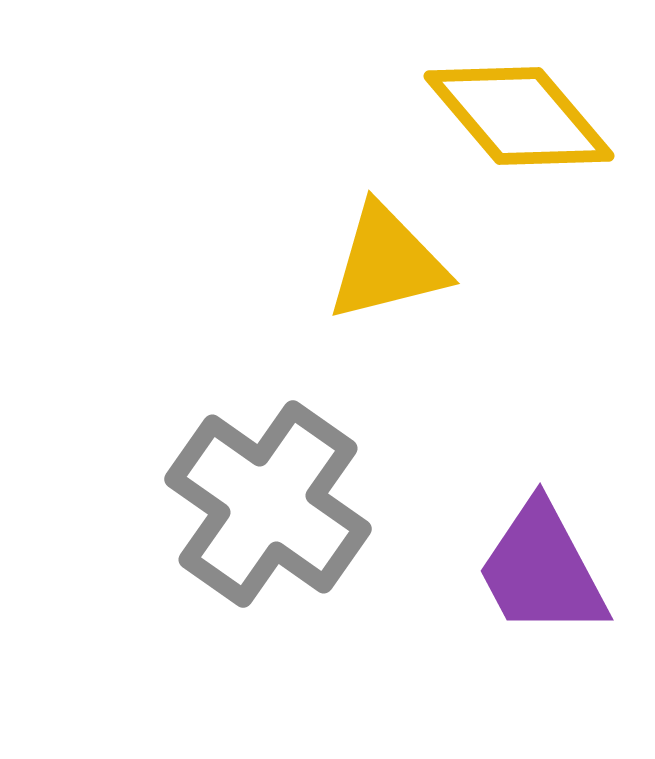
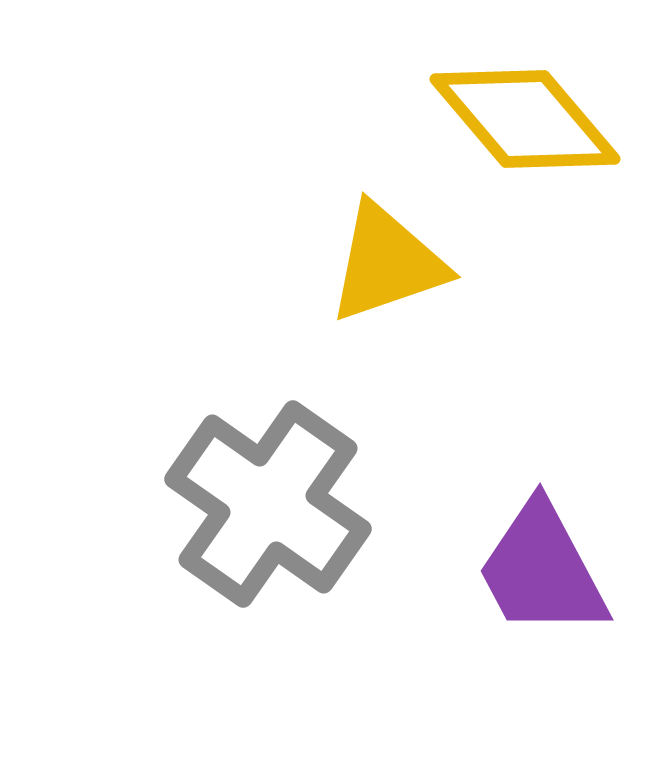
yellow diamond: moved 6 px right, 3 px down
yellow triangle: rotated 5 degrees counterclockwise
